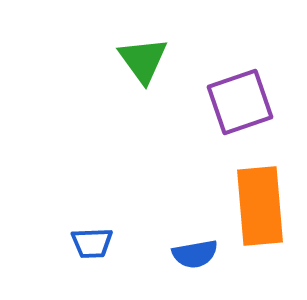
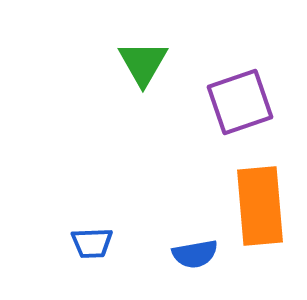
green triangle: moved 3 px down; rotated 6 degrees clockwise
